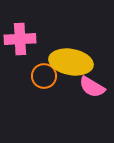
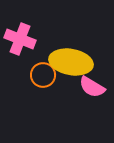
pink cross: rotated 24 degrees clockwise
orange circle: moved 1 px left, 1 px up
